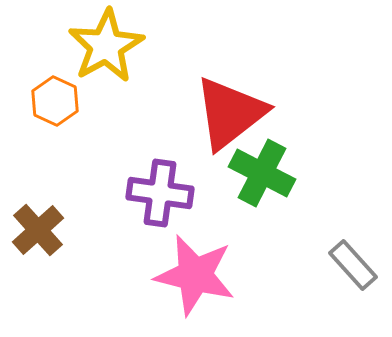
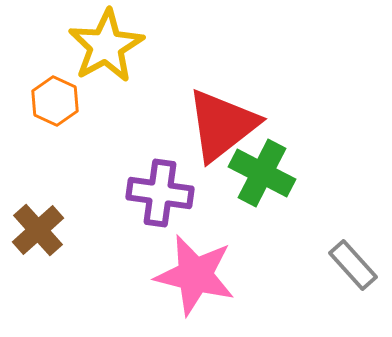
red triangle: moved 8 px left, 12 px down
